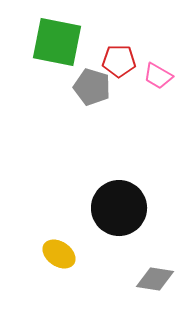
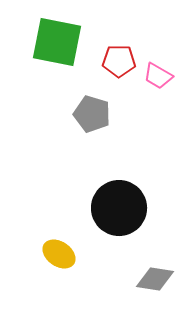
gray pentagon: moved 27 px down
